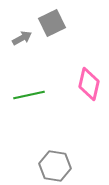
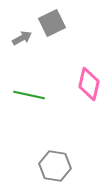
green line: rotated 24 degrees clockwise
